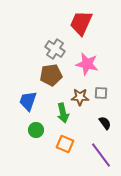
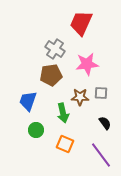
pink star: rotated 20 degrees counterclockwise
